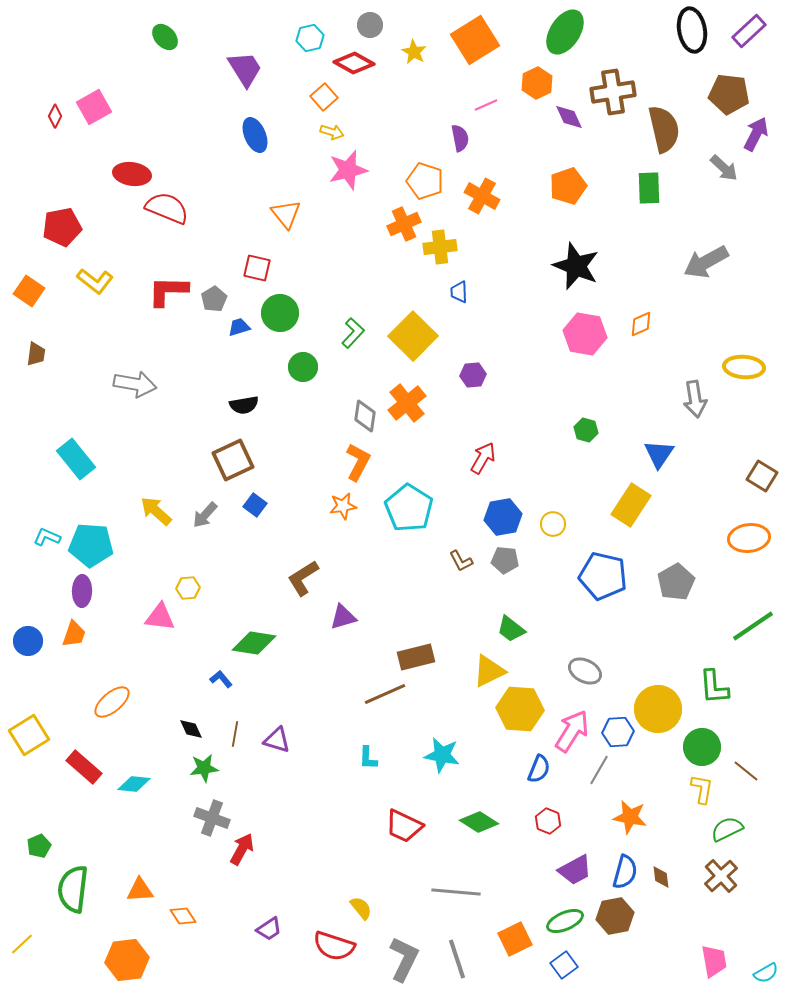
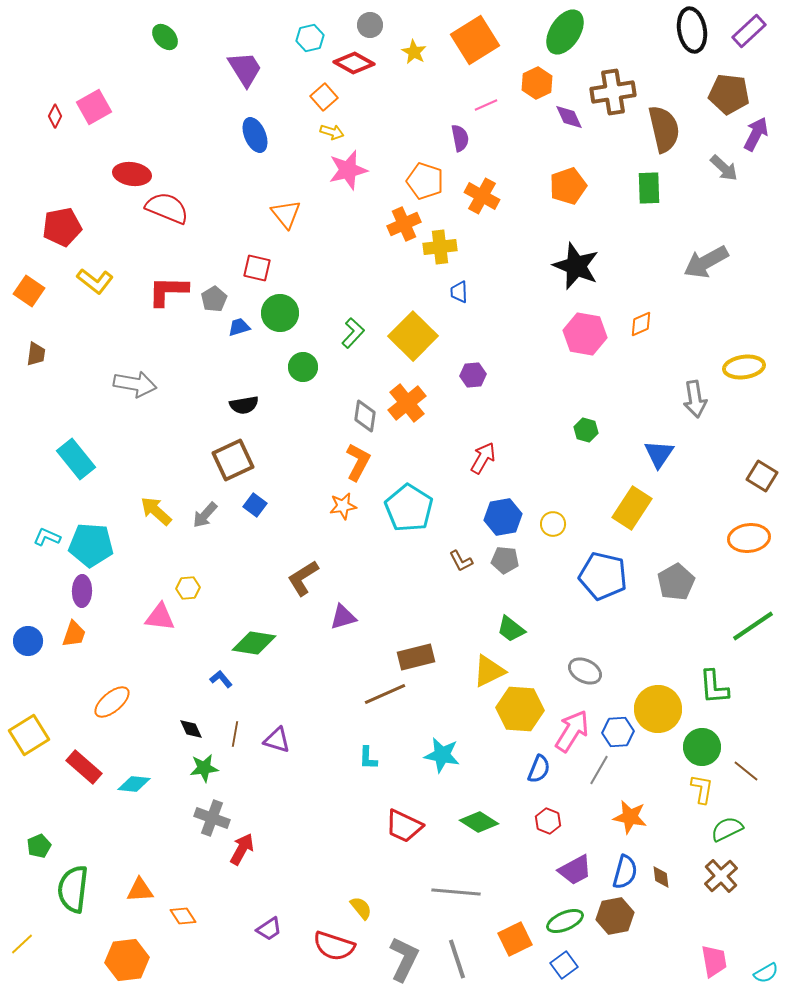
yellow ellipse at (744, 367): rotated 12 degrees counterclockwise
yellow rectangle at (631, 505): moved 1 px right, 3 px down
